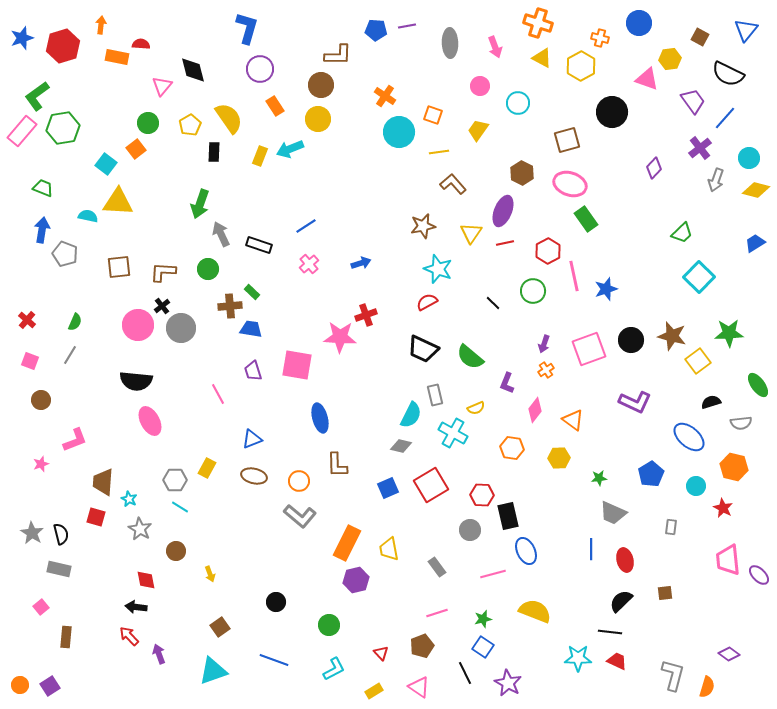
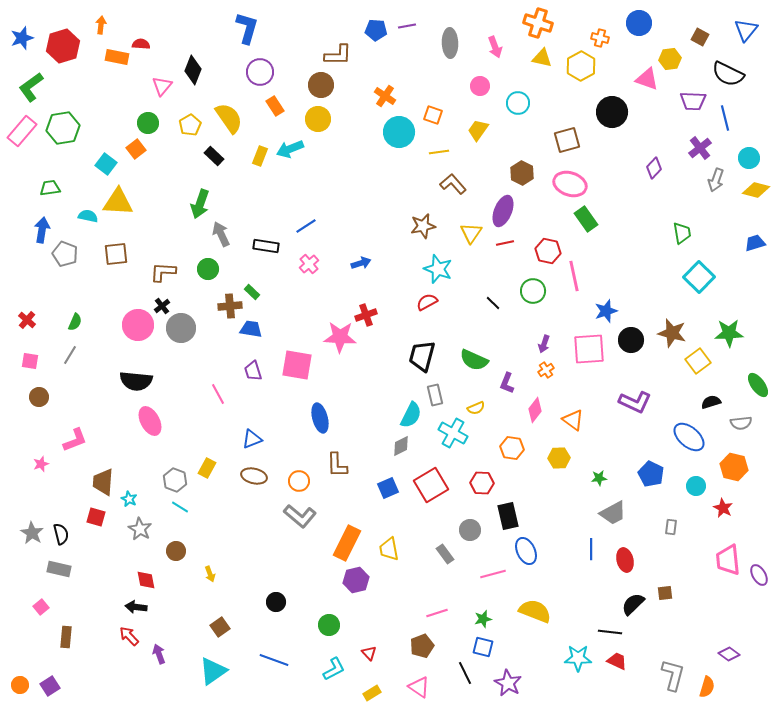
yellow triangle at (542, 58): rotated 15 degrees counterclockwise
purple circle at (260, 69): moved 3 px down
black diamond at (193, 70): rotated 36 degrees clockwise
green L-shape at (37, 96): moved 6 px left, 9 px up
purple trapezoid at (693, 101): rotated 128 degrees clockwise
blue line at (725, 118): rotated 55 degrees counterclockwise
black rectangle at (214, 152): moved 4 px down; rotated 48 degrees counterclockwise
green trapezoid at (43, 188): moved 7 px right; rotated 30 degrees counterclockwise
green trapezoid at (682, 233): rotated 55 degrees counterclockwise
blue trapezoid at (755, 243): rotated 15 degrees clockwise
black rectangle at (259, 245): moved 7 px right, 1 px down; rotated 10 degrees counterclockwise
red hexagon at (548, 251): rotated 20 degrees counterclockwise
brown square at (119, 267): moved 3 px left, 13 px up
blue star at (606, 289): moved 22 px down
brown star at (672, 336): moved 3 px up
black trapezoid at (423, 349): moved 1 px left, 7 px down; rotated 80 degrees clockwise
pink square at (589, 349): rotated 16 degrees clockwise
green semicircle at (470, 357): moved 4 px right, 3 px down; rotated 16 degrees counterclockwise
pink square at (30, 361): rotated 12 degrees counterclockwise
brown circle at (41, 400): moved 2 px left, 3 px up
gray diamond at (401, 446): rotated 40 degrees counterclockwise
blue pentagon at (651, 474): rotated 15 degrees counterclockwise
gray hexagon at (175, 480): rotated 20 degrees clockwise
red hexagon at (482, 495): moved 12 px up
gray trapezoid at (613, 513): rotated 52 degrees counterclockwise
gray rectangle at (437, 567): moved 8 px right, 13 px up
purple ellipse at (759, 575): rotated 15 degrees clockwise
black semicircle at (621, 601): moved 12 px right, 3 px down
blue square at (483, 647): rotated 20 degrees counterclockwise
red triangle at (381, 653): moved 12 px left
cyan triangle at (213, 671): rotated 16 degrees counterclockwise
yellow rectangle at (374, 691): moved 2 px left, 2 px down
